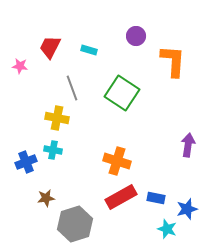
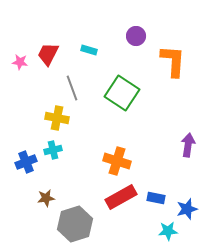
red trapezoid: moved 2 px left, 7 px down
pink star: moved 4 px up
cyan cross: rotated 24 degrees counterclockwise
cyan star: moved 1 px right, 2 px down; rotated 24 degrees counterclockwise
